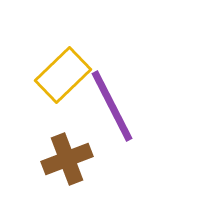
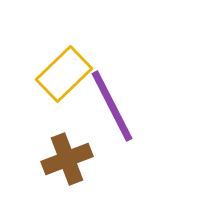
yellow rectangle: moved 1 px right, 1 px up
